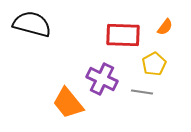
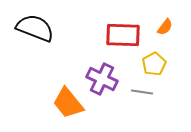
black semicircle: moved 3 px right, 4 px down; rotated 6 degrees clockwise
